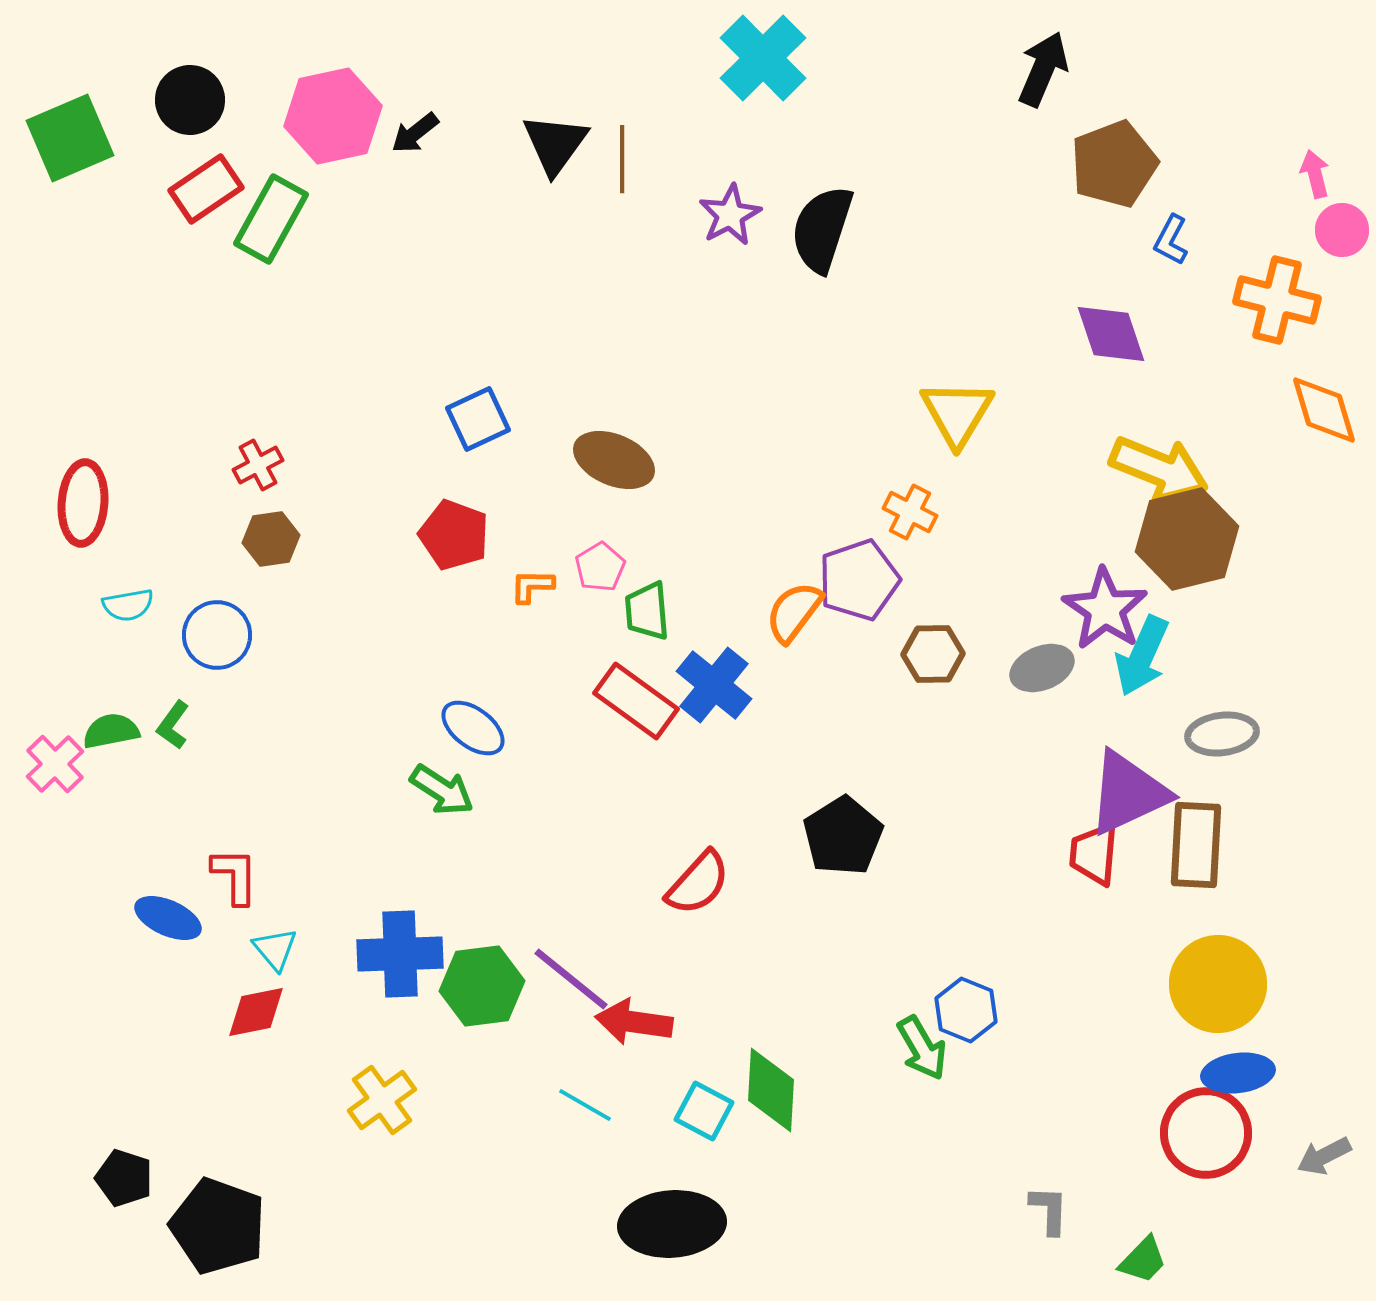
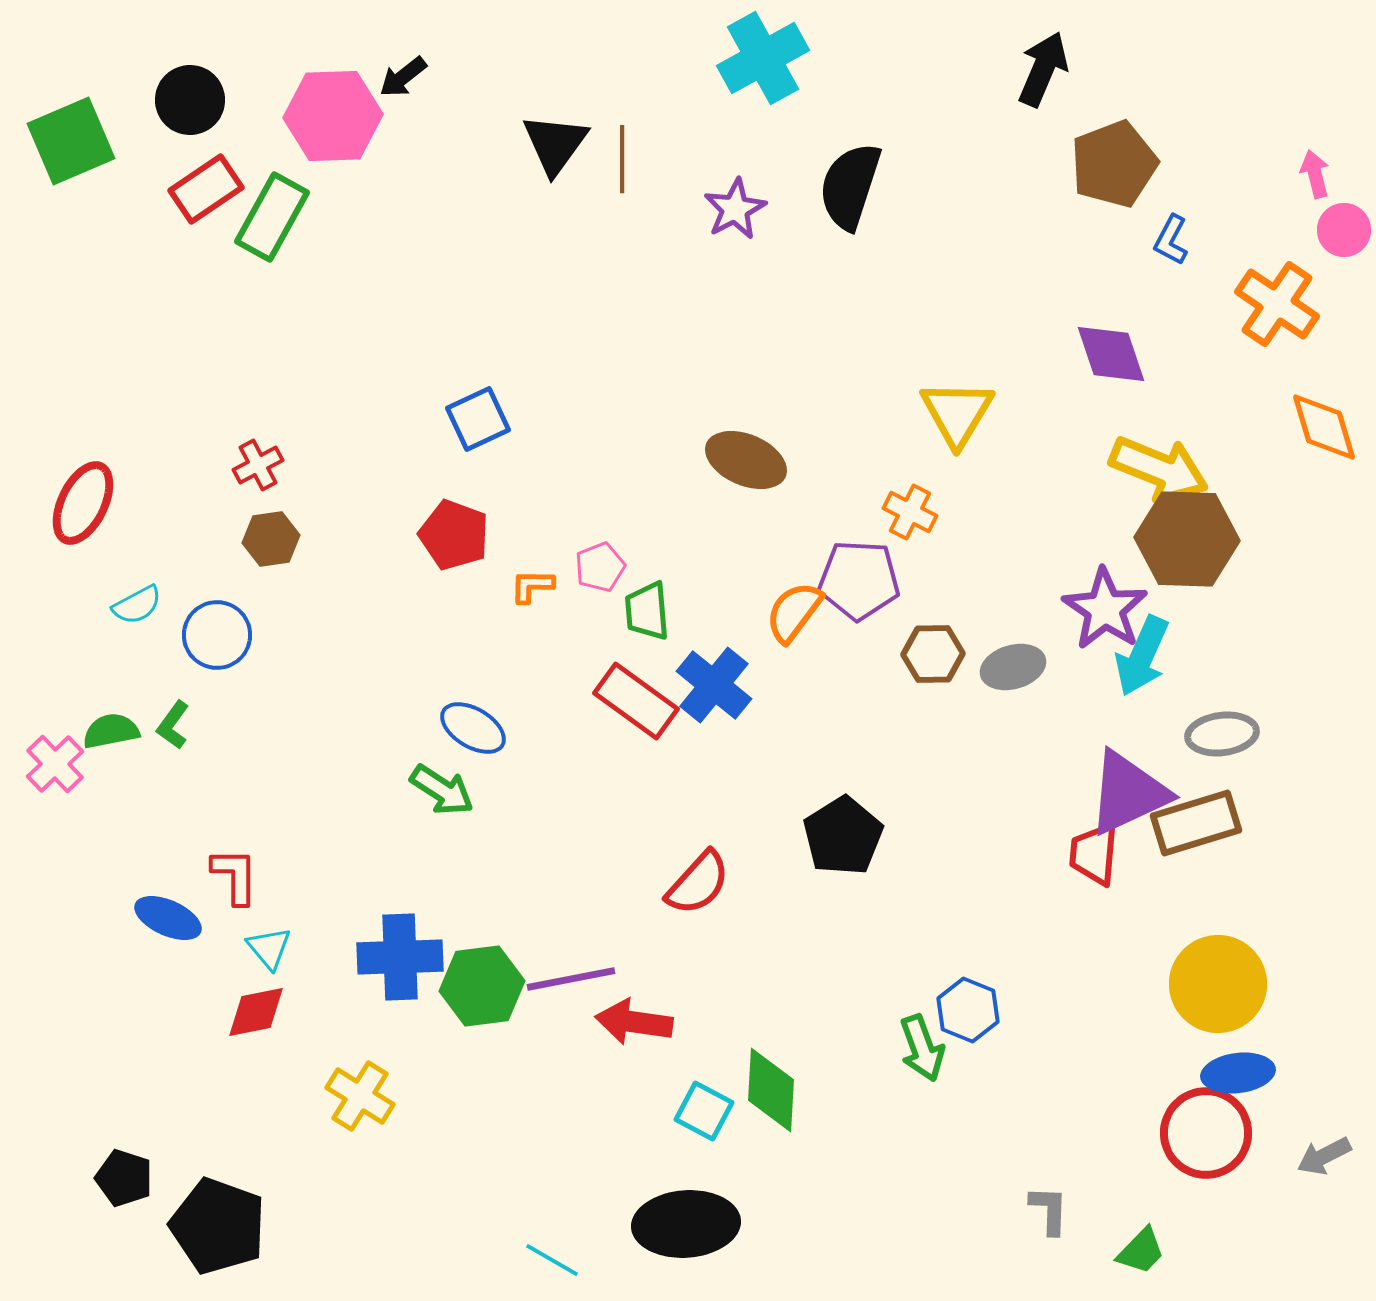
cyan cross at (763, 58): rotated 16 degrees clockwise
pink hexagon at (333, 116): rotated 10 degrees clockwise
black arrow at (415, 133): moved 12 px left, 56 px up
green square at (70, 138): moved 1 px right, 3 px down
purple star at (730, 215): moved 5 px right, 6 px up
green rectangle at (271, 219): moved 1 px right, 2 px up
black semicircle at (822, 229): moved 28 px right, 43 px up
pink circle at (1342, 230): moved 2 px right
orange cross at (1277, 300): moved 4 px down; rotated 20 degrees clockwise
purple diamond at (1111, 334): moved 20 px down
orange diamond at (1324, 410): moved 17 px down
brown ellipse at (614, 460): moved 132 px right
red ellipse at (83, 503): rotated 22 degrees clockwise
brown hexagon at (1187, 539): rotated 16 degrees clockwise
pink pentagon at (600, 567): rotated 9 degrees clockwise
purple pentagon at (859, 580): rotated 22 degrees clockwise
cyan semicircle at (128, 605): moved 9 px right; rotated 18 degrees counterclockwise
gray ellipse at (1042, 668): moved 29 px left, 1 px up; rotated 6 degrees clockwise
blue ellipse at (473, 728): rotated 6 degrees counterclockwise
brown rectangle at (1196, 845): moved 22 px up; rotated 70 degrees clockwise
cyan triangle at (275, 949): moved 6 px left, 1 px up
blue cross at (400, 954): moved 3 px down
purple line at (571, 979): rotated 50 degrees counterclockwise
blue hexagon at (966, 1010): moved 2 px right
green arrow at (922, 1048): rotated 10 degrees clockwise
yellow cross at (382, 1100): moved 22 px left, 4 px up; rotated 22 degrees counterclockwise
cyan line at (585, 1105): moved 33 px left, 155 px down
black ellipse at (672, 1224): moved 14 px right
green trapezoid at (1143, 1260): moved 2 px left, 9 px up
